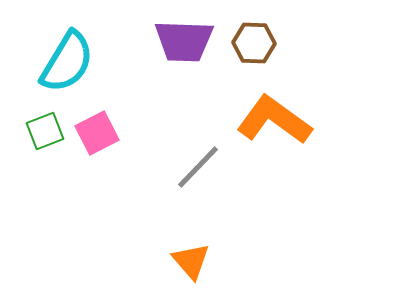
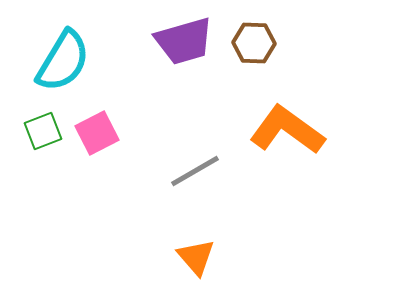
purple trapezoid: rotated 18 degrees counterclockwise
cyan semicircle: moved 4 px left, 1 px up
orange L-shape: moved 13 px right, 10 px down
green square: moved 2 px left
gray line: moved 3 px left, 4 px down; rotated 16 degrees clockwise
orange triangle: moved 5 px right, 4 px up
